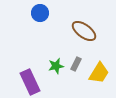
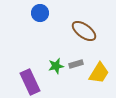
gray rectangle: rotated 48 degrees clockwise
